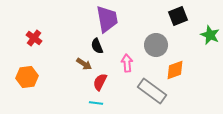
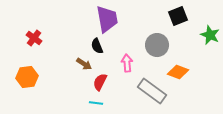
gray circle: moved 1 px right
orange diamond: moved 3 px right, 2 px down; rotated 40 degrees clockwise
